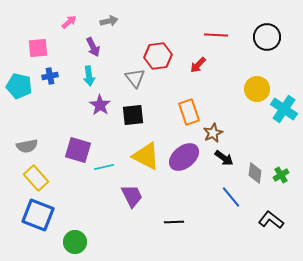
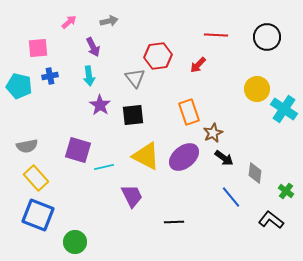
green cross: moved 5 px right, 16 px down; rotated 21 degrees counterclockwise
